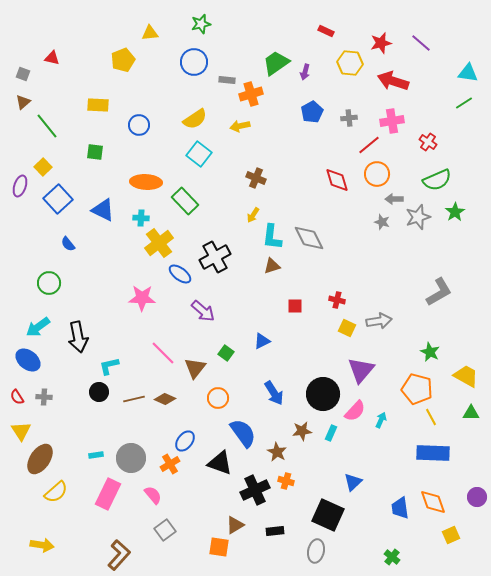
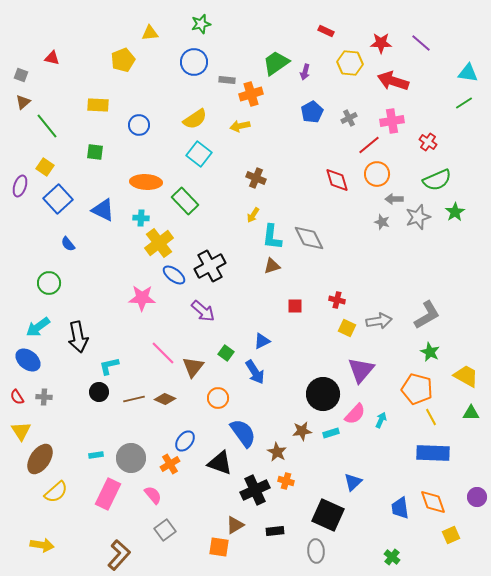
red star at (381, 43): rotated 15 degrees clockwise
gray square at (23, 74): moved 2 px left, 1 px down
gray cross at (349, 118): rotated 21 degrees counterclockwise
yellow square at (43, 167): moved 2 px right; rotated 12 degrees counterclockwise
black cross at (215, 257): moved 5 px left, 9 px down
blue ellipse at (180, 274): moved 6 px left, 1 px down
gray L-shape at (439, 292): moved 12 px left, 23 px down
brown triangle at (195, 368): moved 2 px left, 1 px up
blue arrow at (274, 393): moved 19 px left, 21 px up
pink semicircle at (355, 411): moved 3 px down
cyan rectangle at (331, 433): rotated 49 degrees clockwise
gray ellipse at (316, 551): rotated 15 degrees counterclockwise
